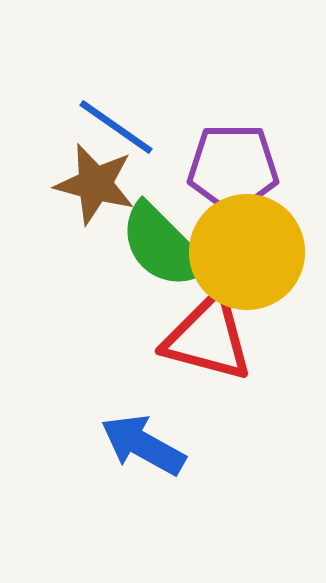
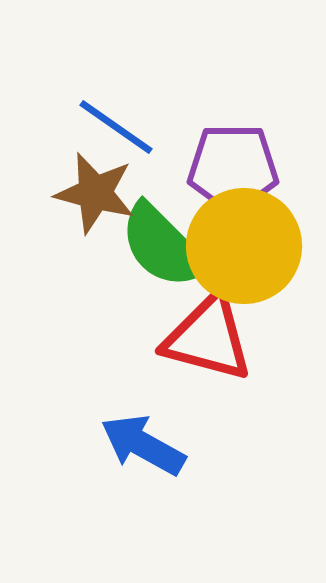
brown star: moved 9 px down
yellow circle: moved 3 px left, 6 px up
